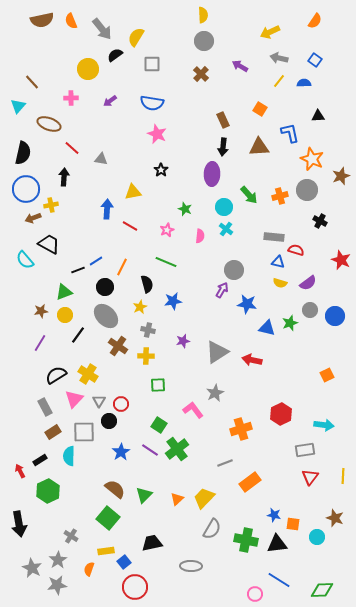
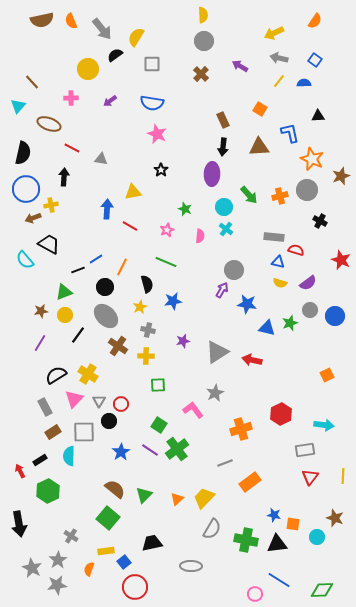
yellow arrow at (270, 32): moved 4 px right, 1 px down
red line at (72, 148): rotated 14 degrees counterclockwise
blue line at (96, 261): moved 2 px up
